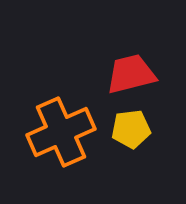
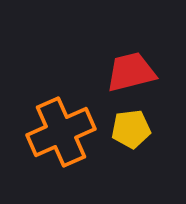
red trapezoid: moved 2 px up
